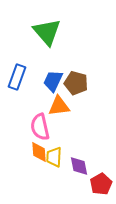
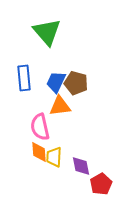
blue rectangle: moved 7 px right, 1 px down; rotated 25 degrees counterclockwise
blue trapezoid: moved 3 px right, 1 px down
orange triangle: moved 1 px right
purple diamond: moved 2 px right
